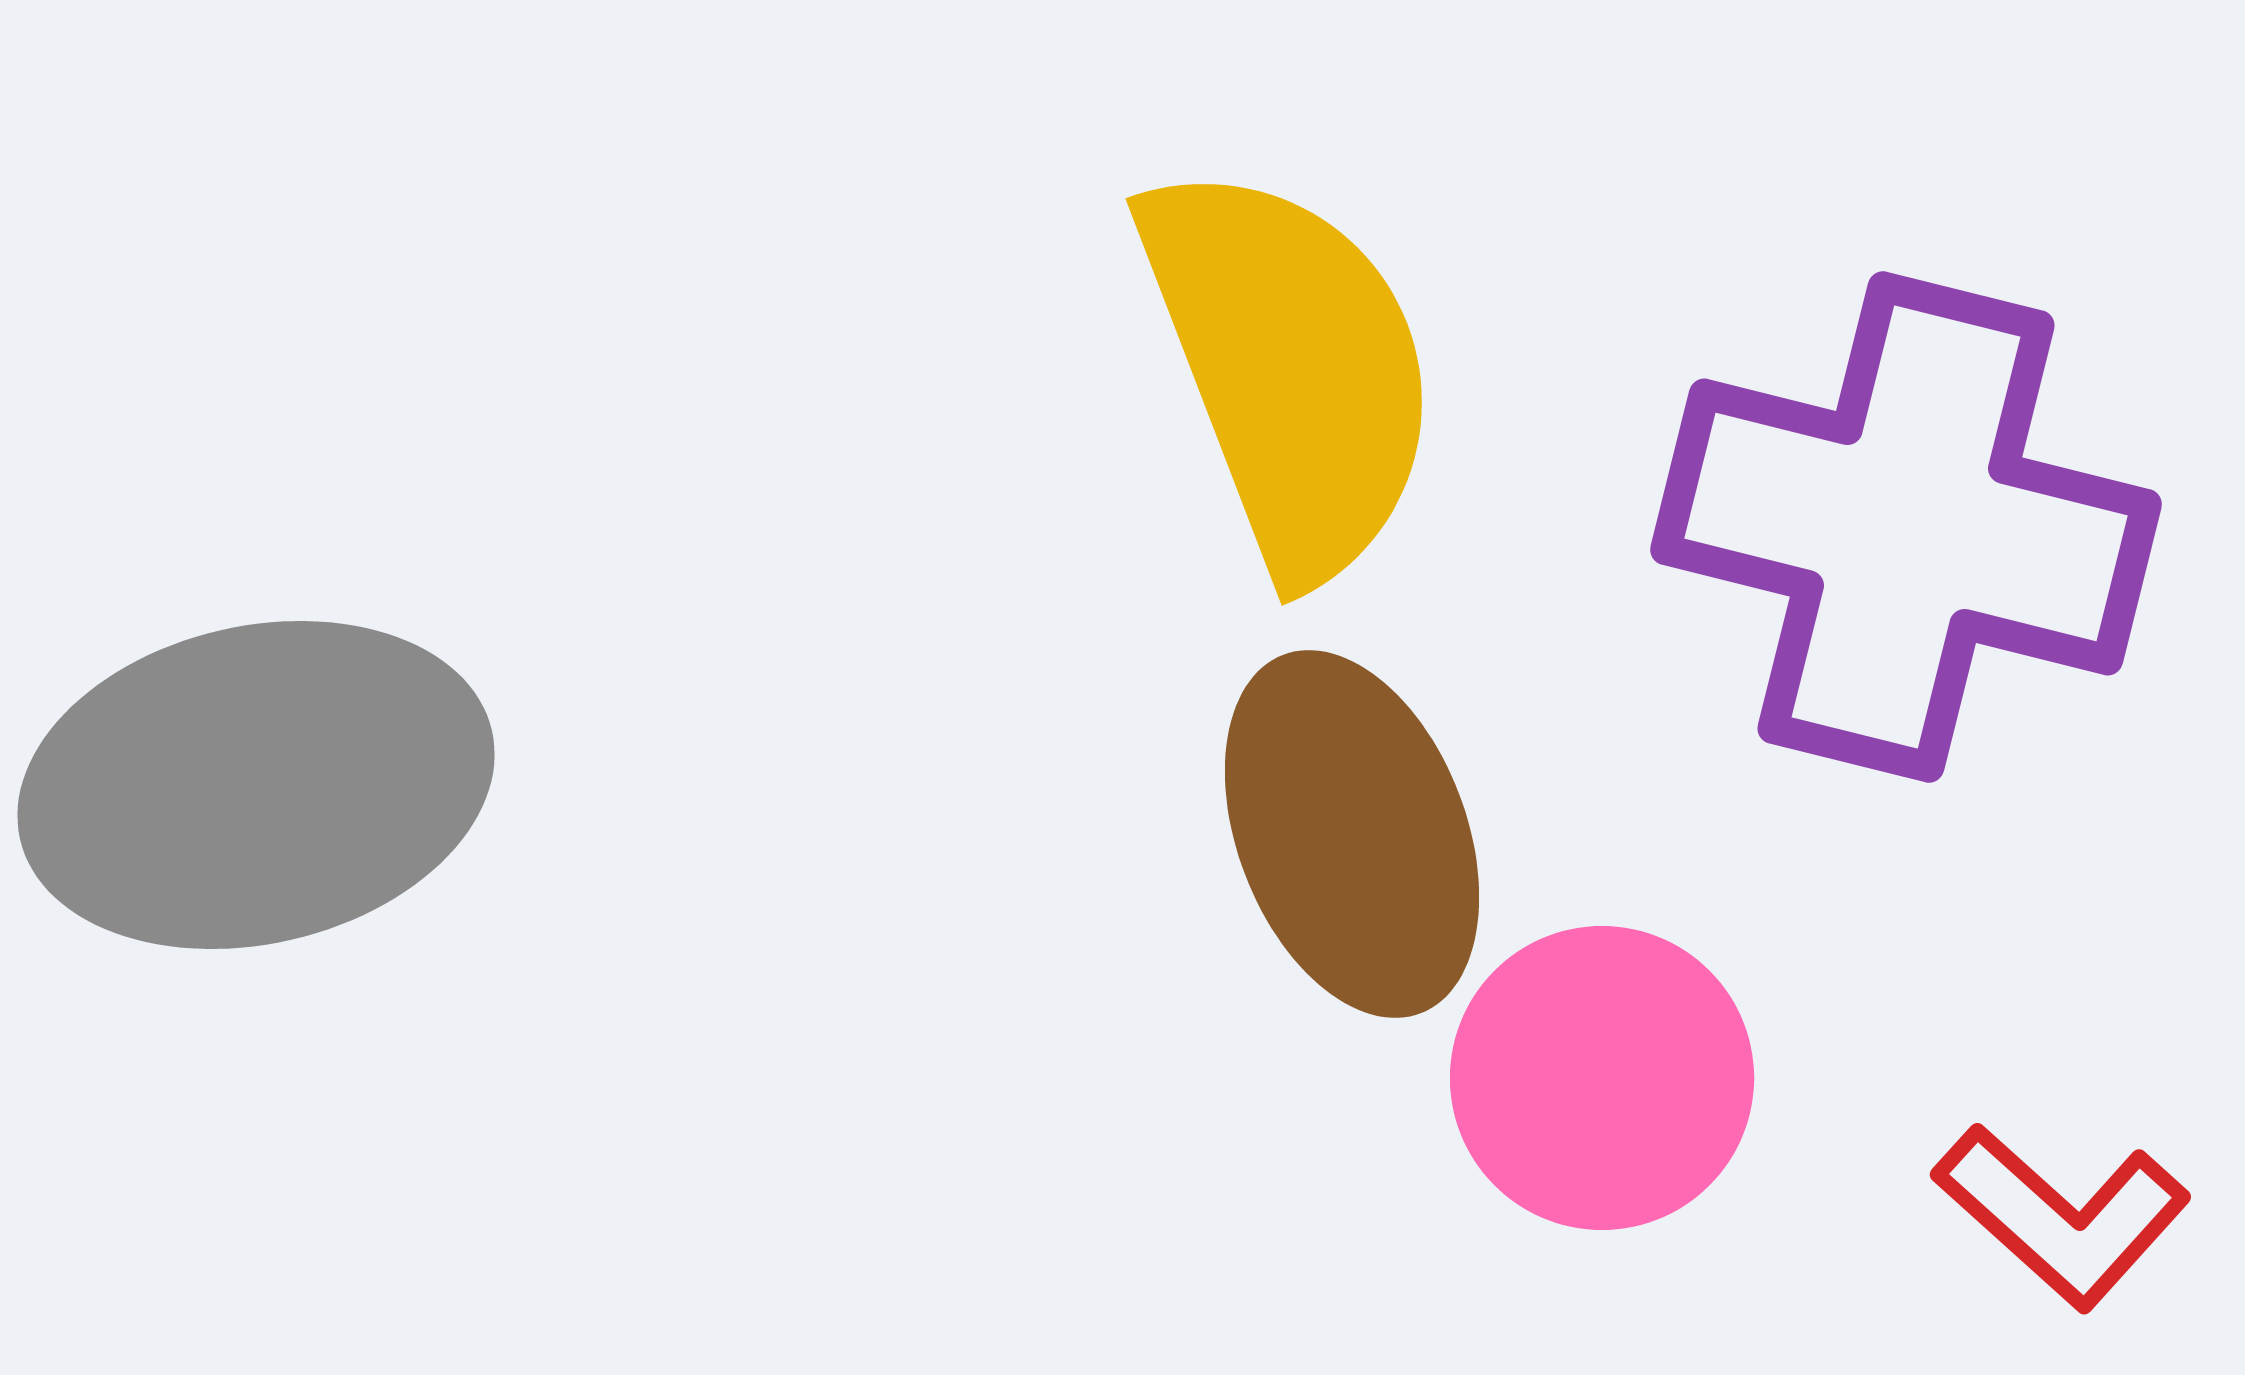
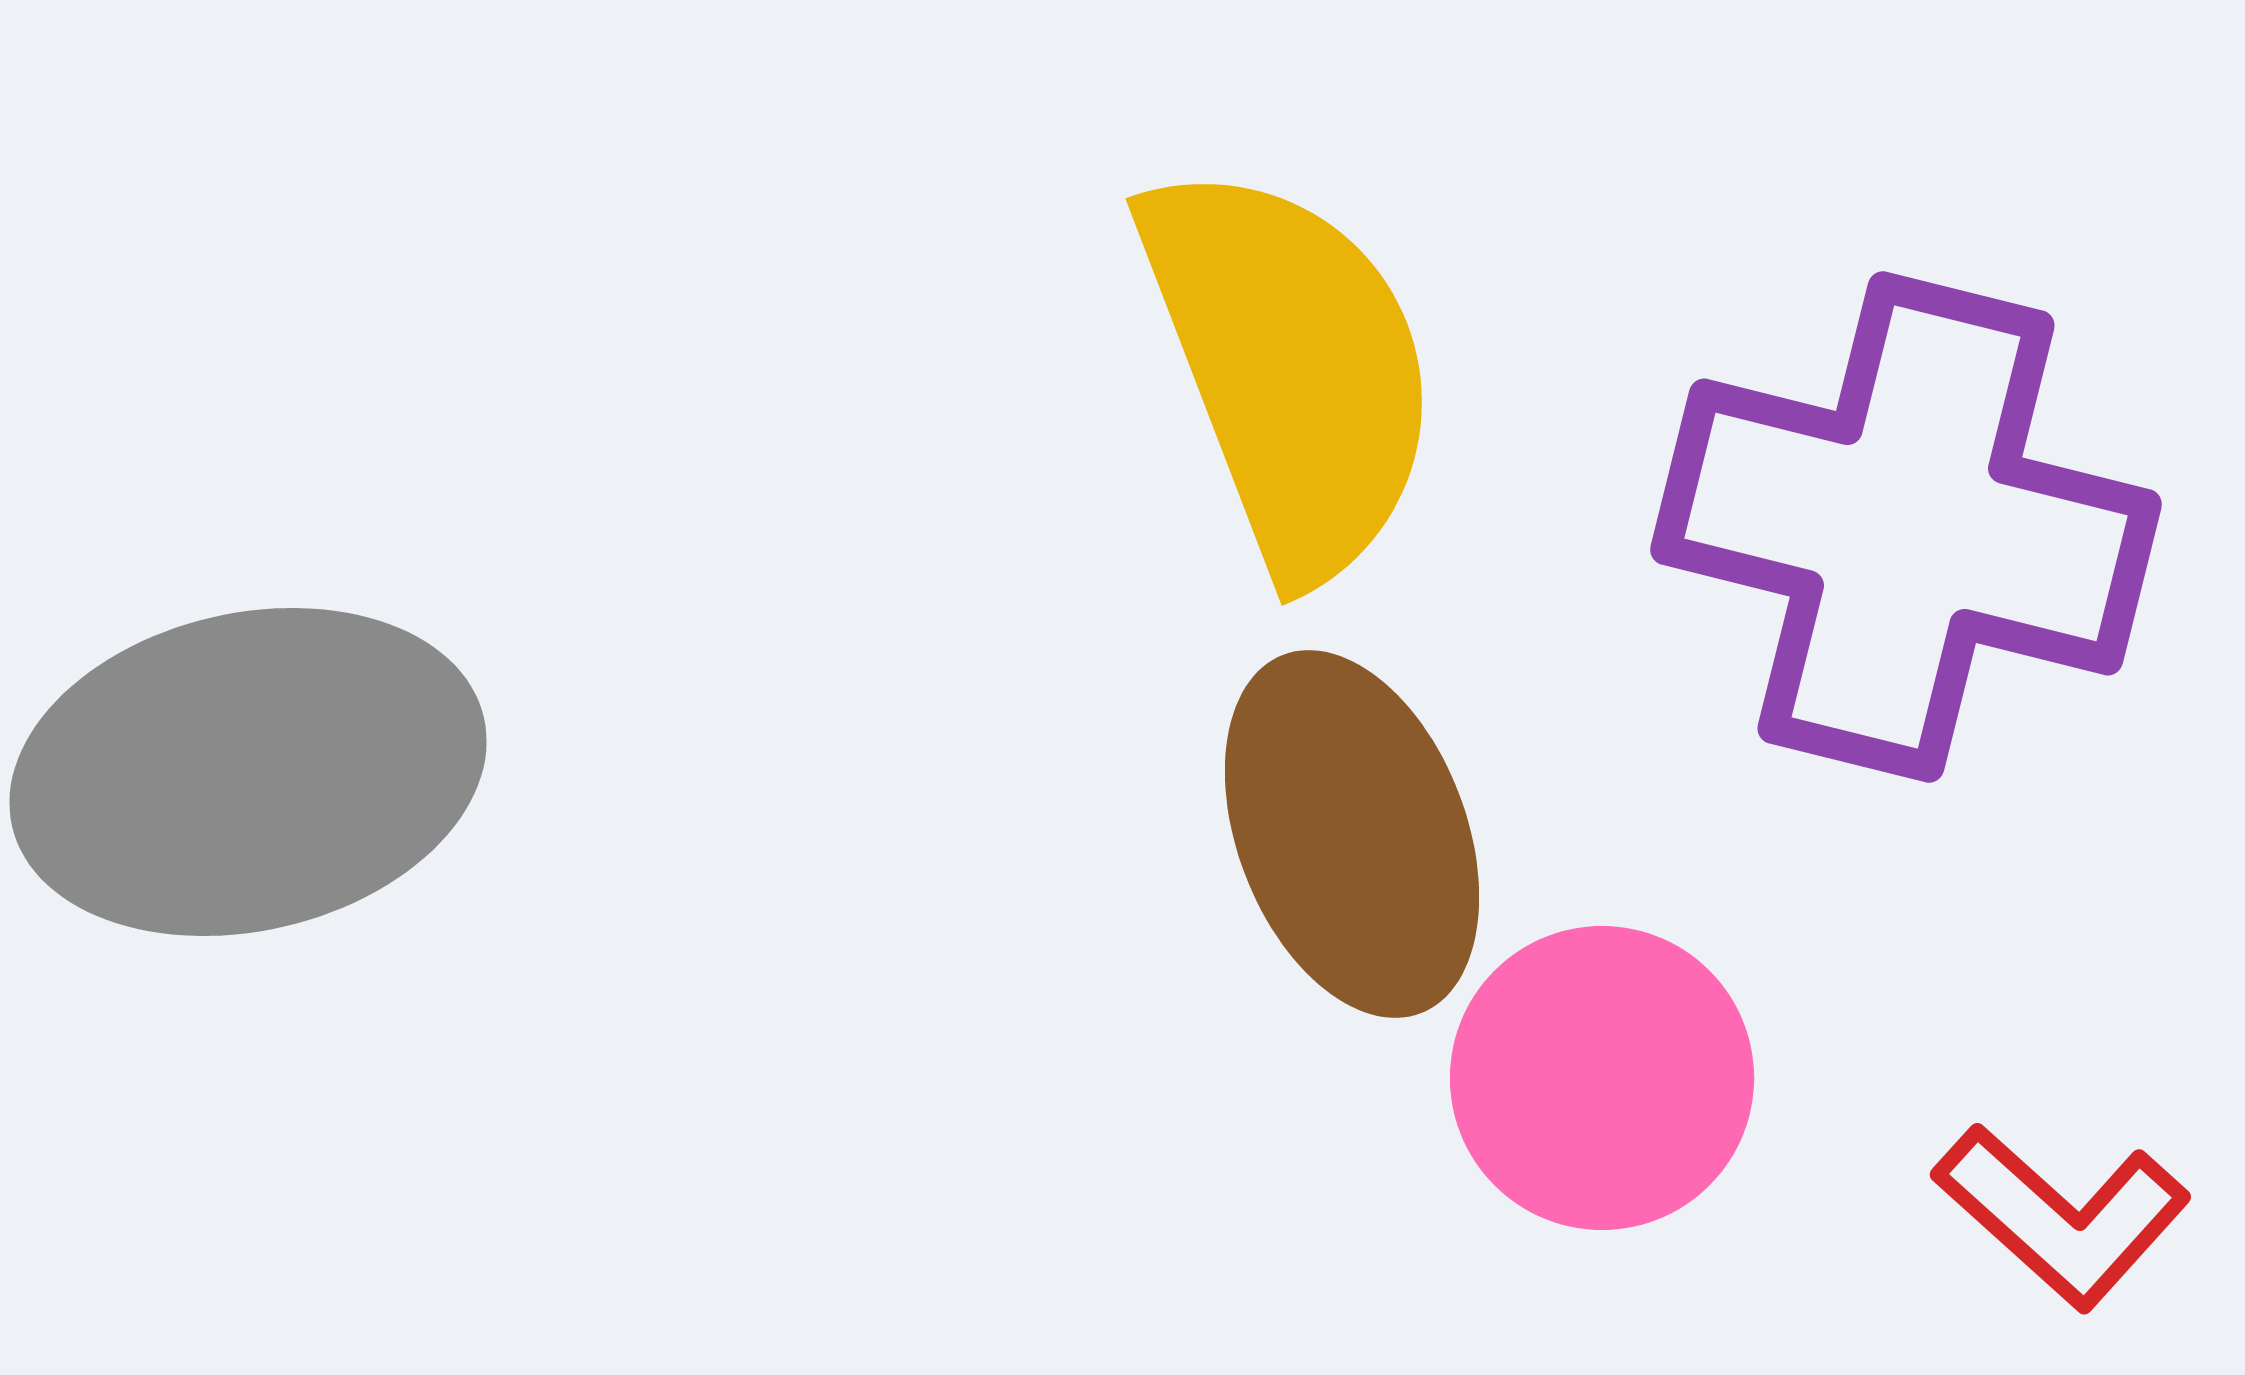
gray ellipse: moved 8 px left, 13 px up
